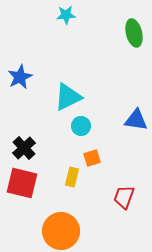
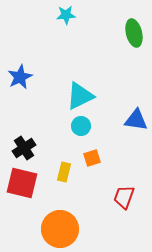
cyan triangle: moved 12 px right, 1 px up
black cross: rotated 10 degrees clockwise
yellow rectangle: moved 8 px left, 5 px up
orange circle: moved 1 px left, 2 px up
